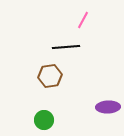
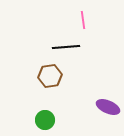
pink line: rotated 36 degrees counterclockwise
purple ellipse: rotated 25 degrees clockwise
green circle: moved 1 px right
